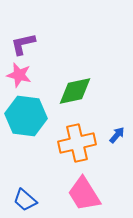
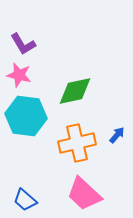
purple L-shape: rotated 108 degrees counterclockwise
pink trapezoid: rotated 15 degrees counterclockwise
